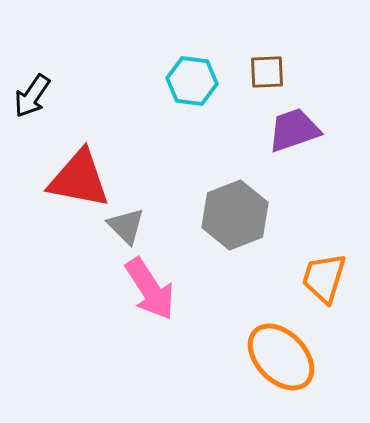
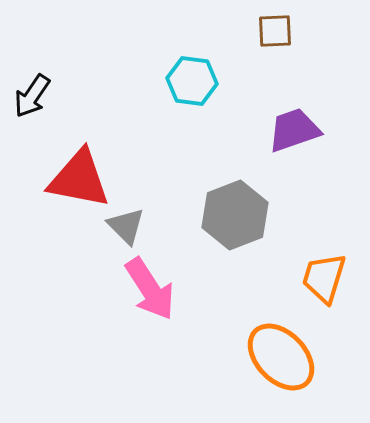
brown square: moved 8 px right, 41 px up
